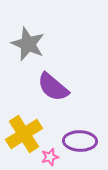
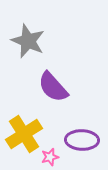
gray star: moved 3 px up
purple semicircle: rotated 8 degrees clockwise
purple ellipse: moved 2 px right, 1 px up
